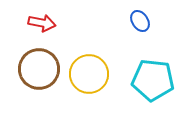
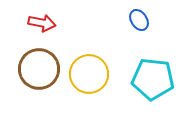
blue ellipse: moved 1 px left, 1 px up
cyan pentagon: moved 1 px up
